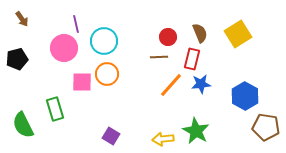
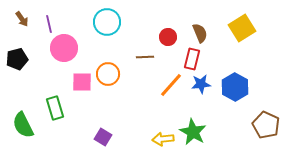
purple line: moved 27 px left
yellow square: moved 4 px right, 6 px up
cyan circle: moved 3 px right, 19 px up
brown line: moved 14 px left
orange circle: moved 1 px right
blue hexagon: moved 10 px left, 9 px up
green rectangle: moved 1 px up
brown pentagon: moved 2 px up; rotated 16 degrees clockwise
green star: moved 3 px left, 1 px down
purple square: moved 8 px left, 1 px down
